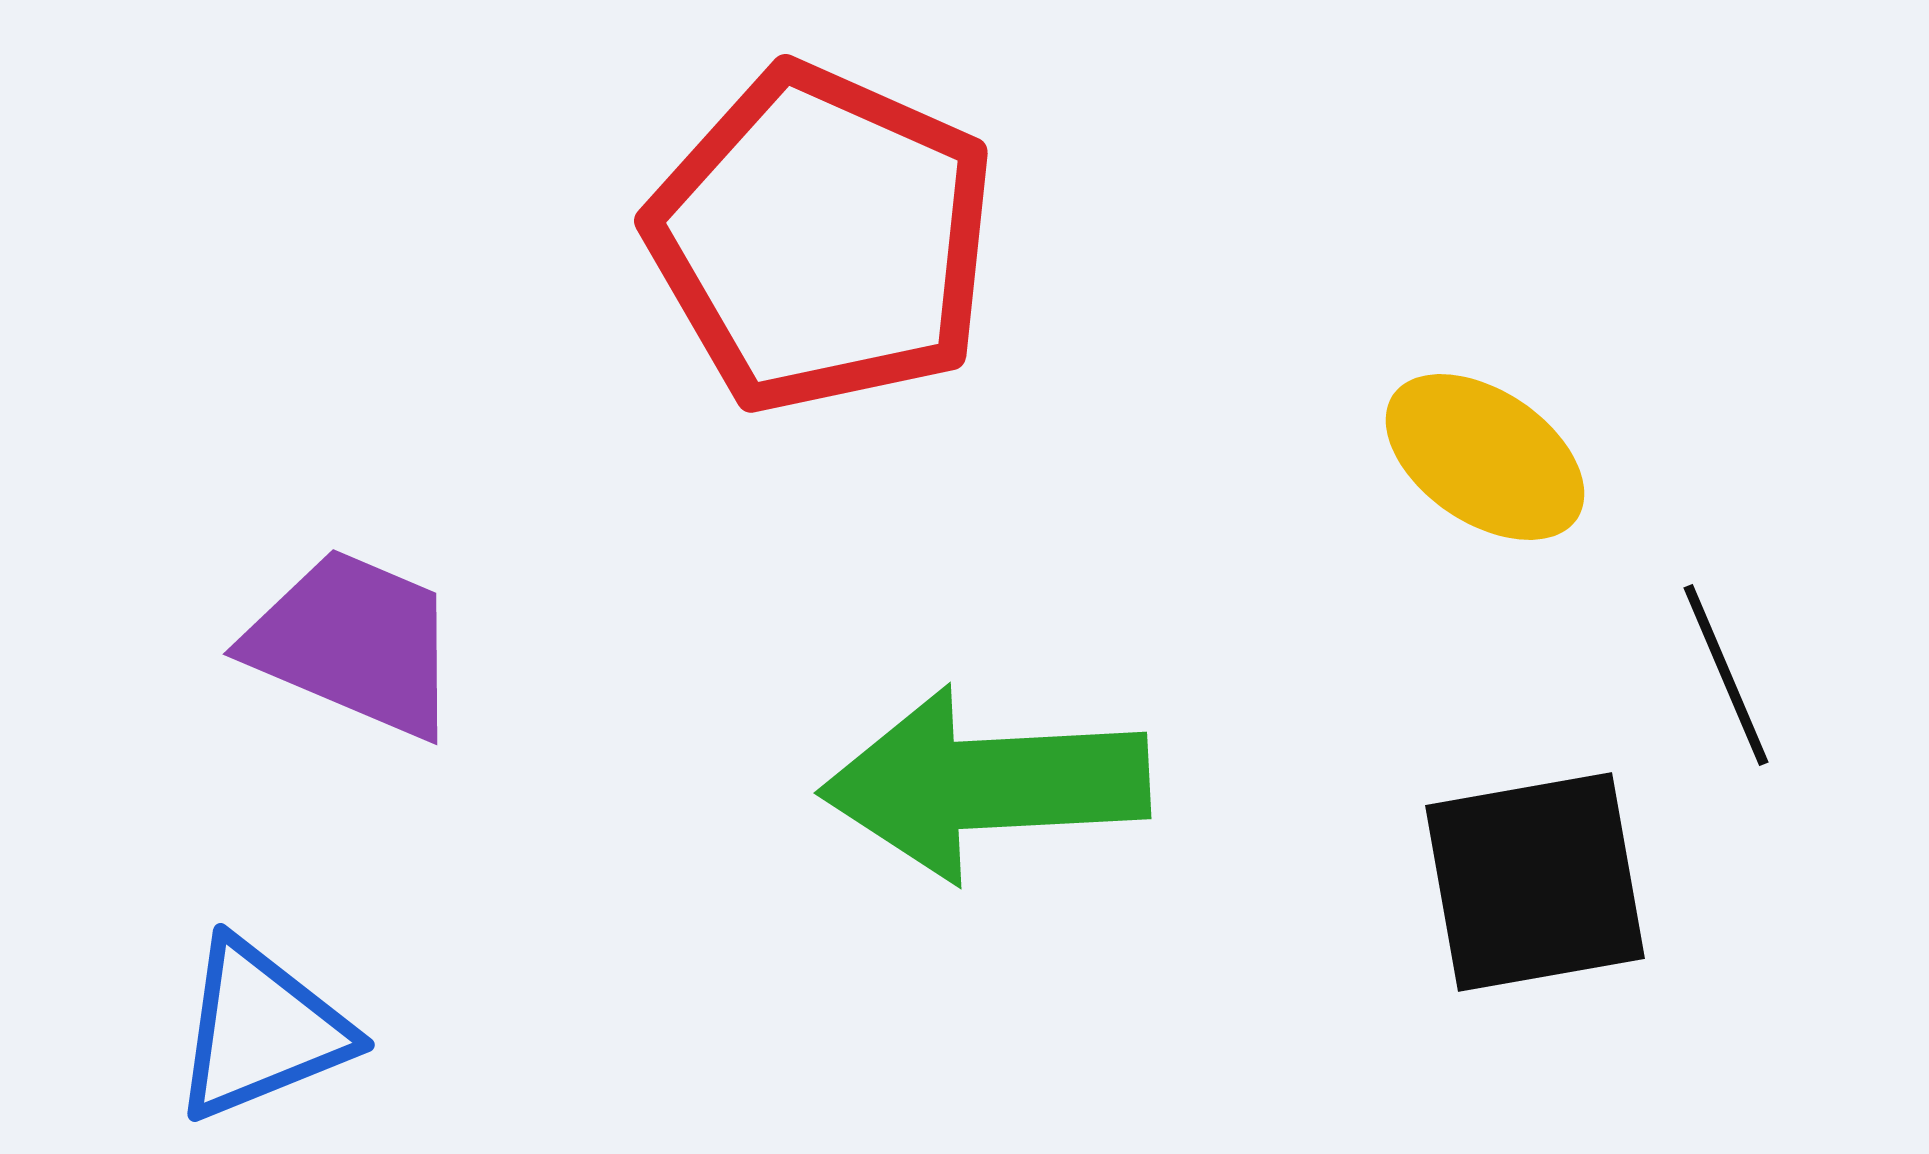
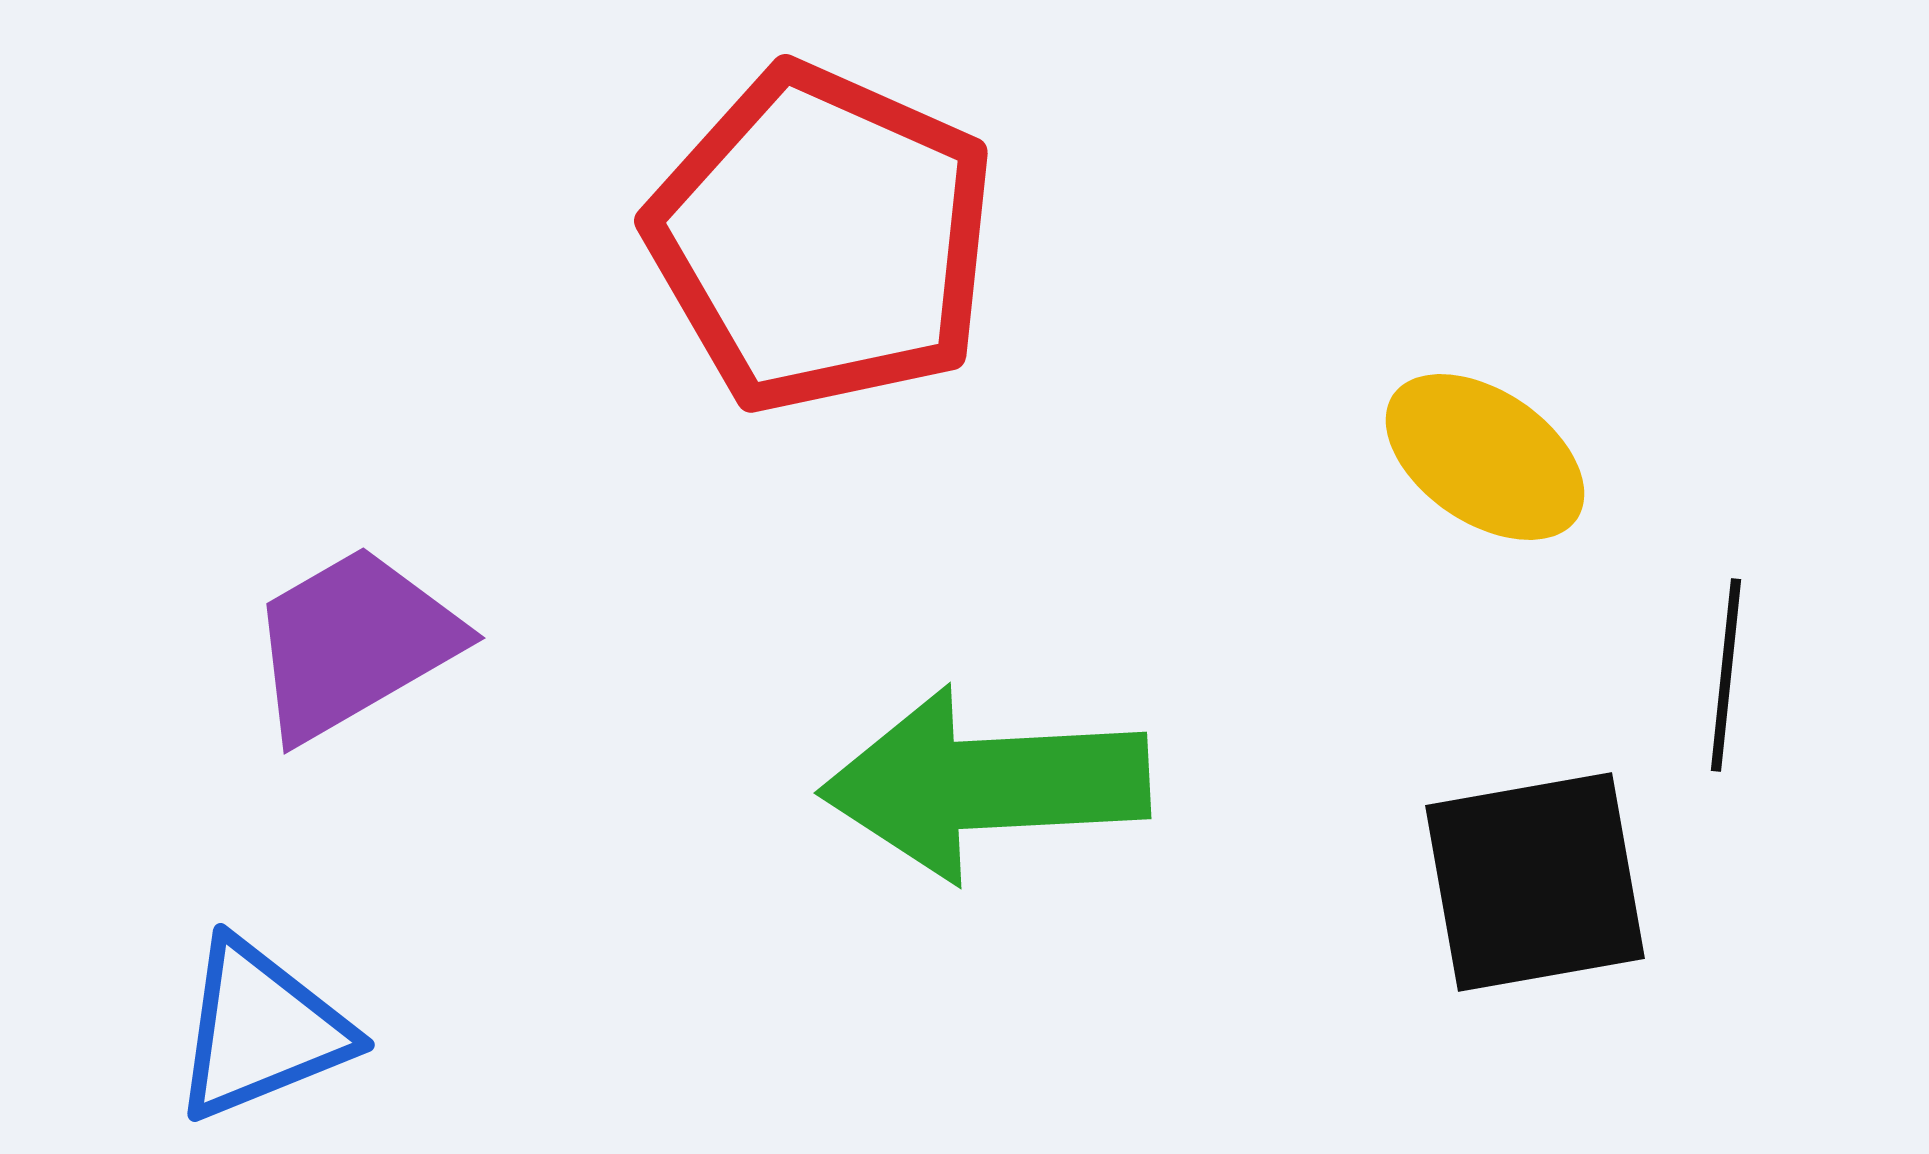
purple trapezoid: rotated 53 degrees counterclockwise
black line: rotated 29 degrees clockwise
